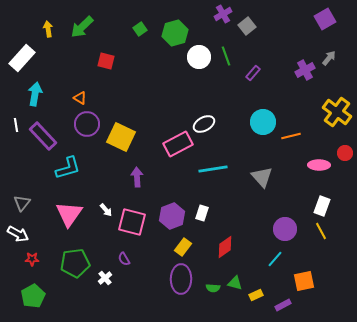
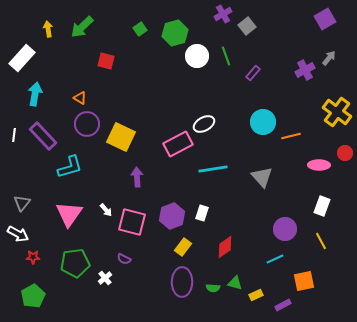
white circle at (199, 57): moved 2 px left, 1 px up
white line at (16, 125): moved 2 px left, 10 px down; rotated 16 degrees clockwise
cyan L-shape at (68, 168): moved 2 px right, 1 px up
yellow line at (321, 231): moved 10 px down
red star at (32, 259): moved 1 px right, 2 px up
purple semicircle at (124, 259): rotated 32 degrees counterclockwise
cyan line at (275, 259): rotated 24 degrees clockwise
purple ellipse at (181, 279): moved 1 px right, 3 px down
